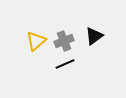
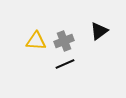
black triangle: moved 5 px right, 5 px up
yellow triangle: rotated 45 degrees clockwise
